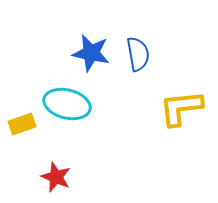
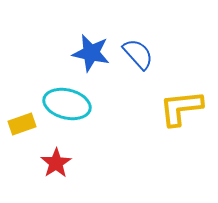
blue semicircle: rotated 32 degrees counterclockwise
red star: moved 14 px up; rotated 16 degrees clockwise
